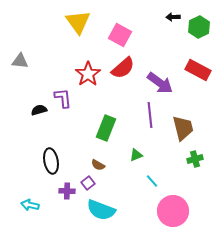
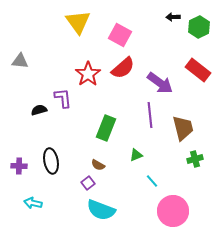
red rectangle: rotated 10 degrees clockwise
purple cross: moved 48 px left, 25 px up
cyan arrow: moved 3 px right, 2 px up
